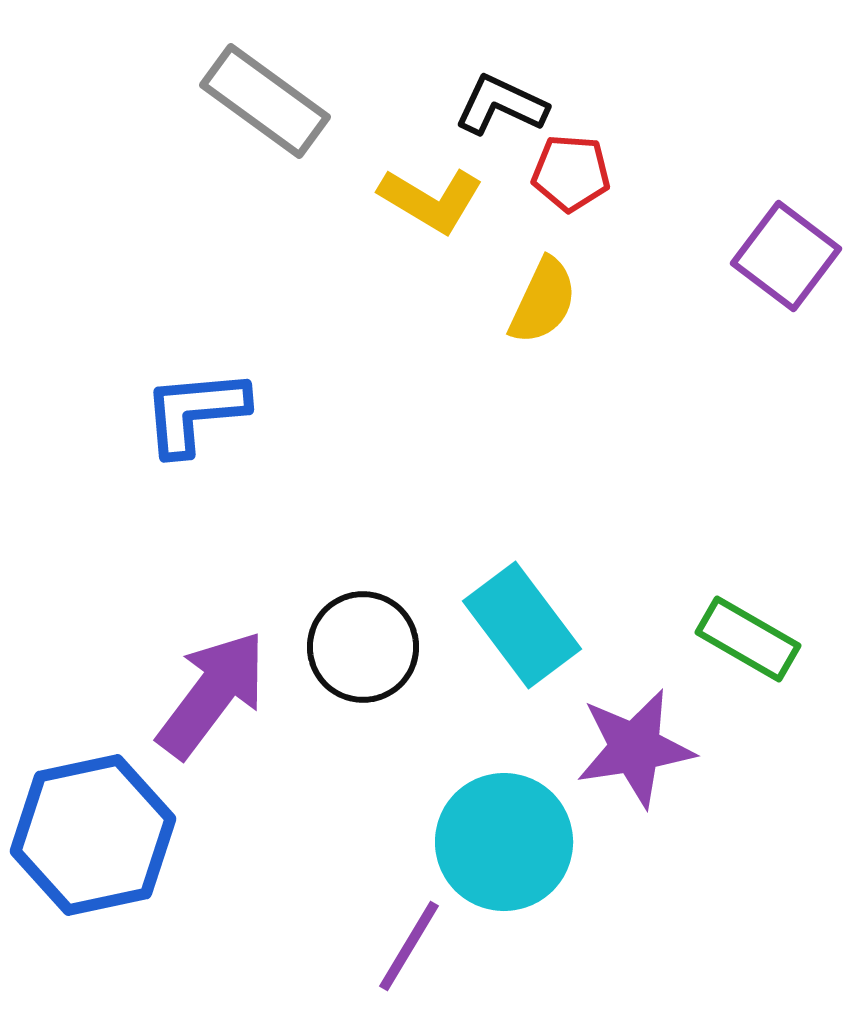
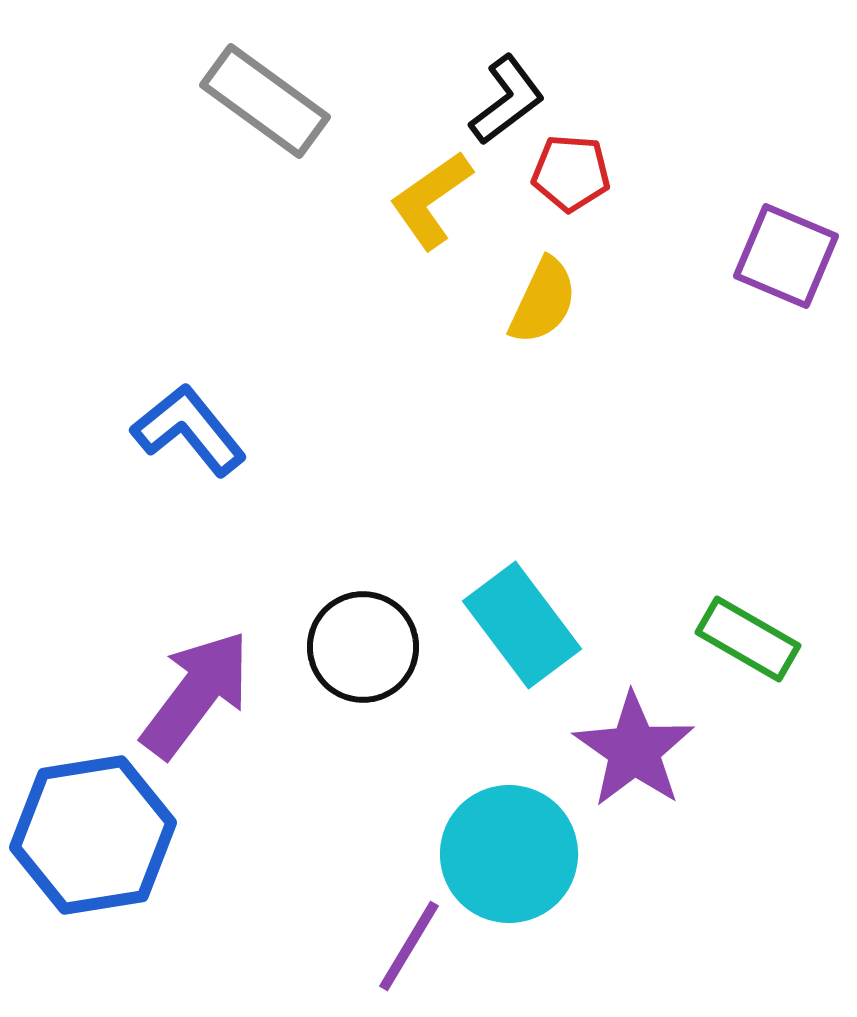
black L-shape: moved 6 px right, 5 px up; rotated 118 degrees clockwise
yellow L-shape: rotated 114 degrees clockwise
purple square: rotated 14 degrees counterclockwise
blue L-shape: moved 6 px left, 18 px down; rotated 56 degrees clockwise
purple arrow: moved 16 px left
purple star: moved 1 px left, 2 px down; rotated 28 degrees counterclockwise
blue hexagon: rotated 3 degrees clockwise
cyan circle: moved 5 px right, 12 px down
